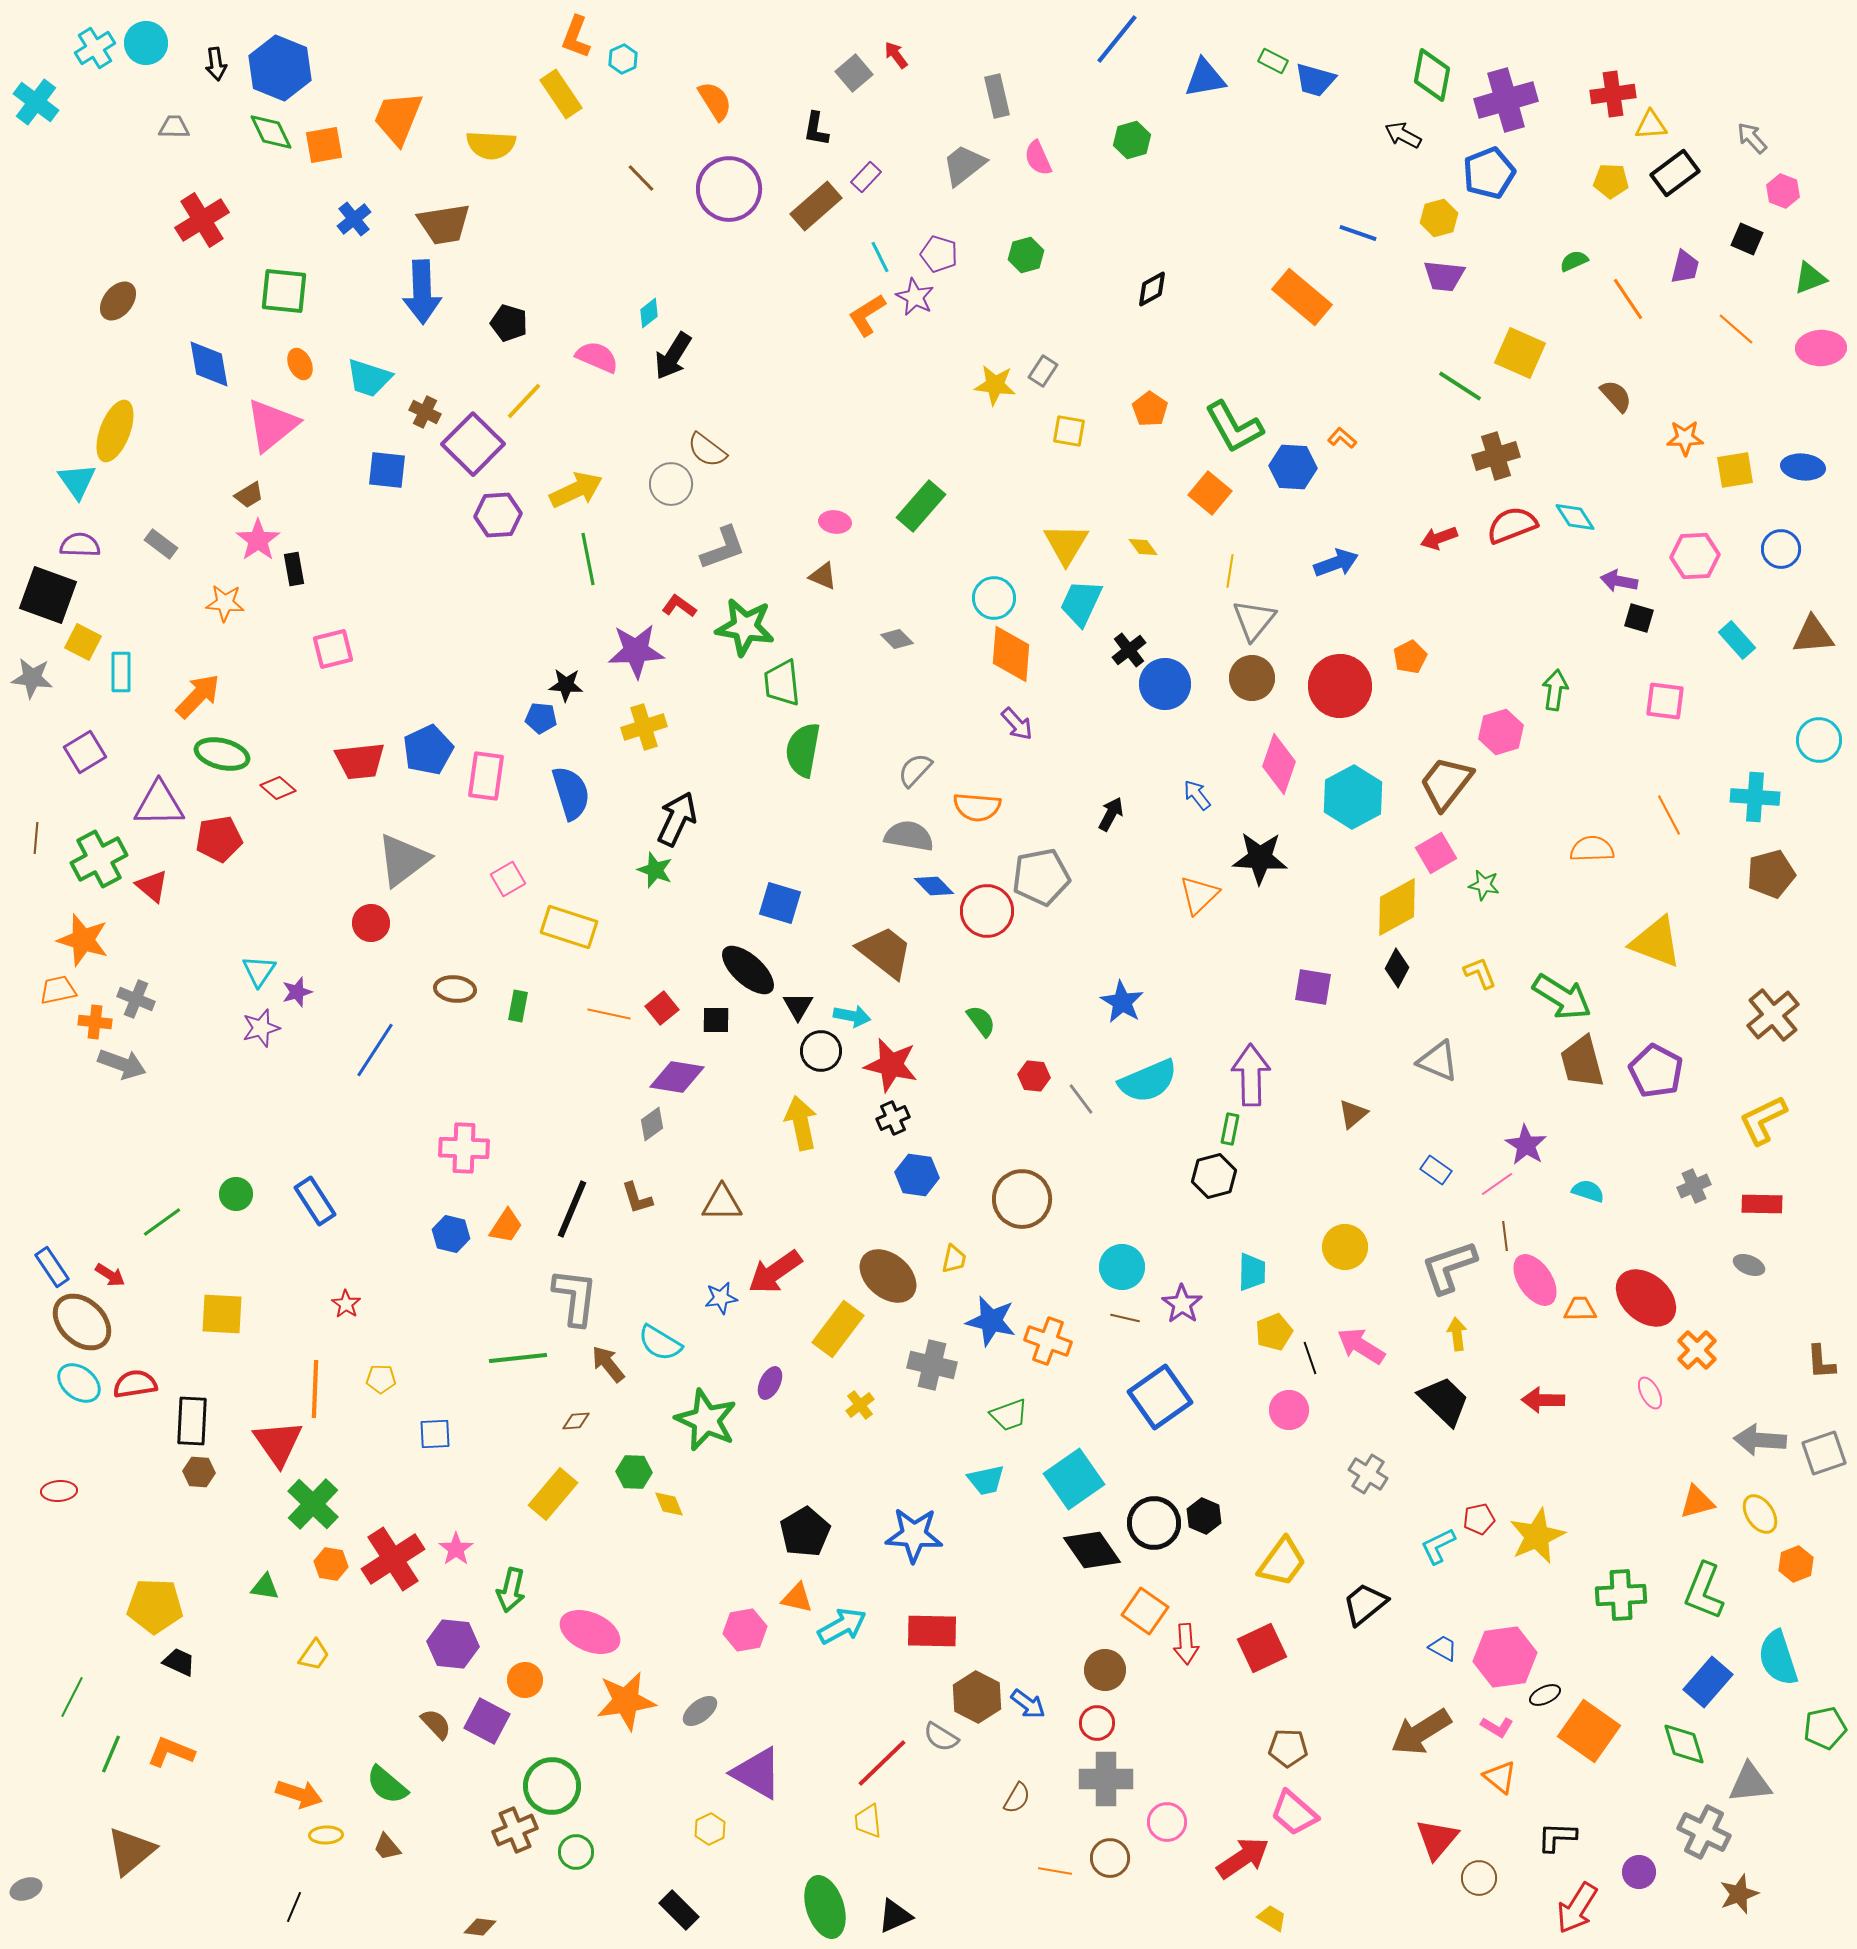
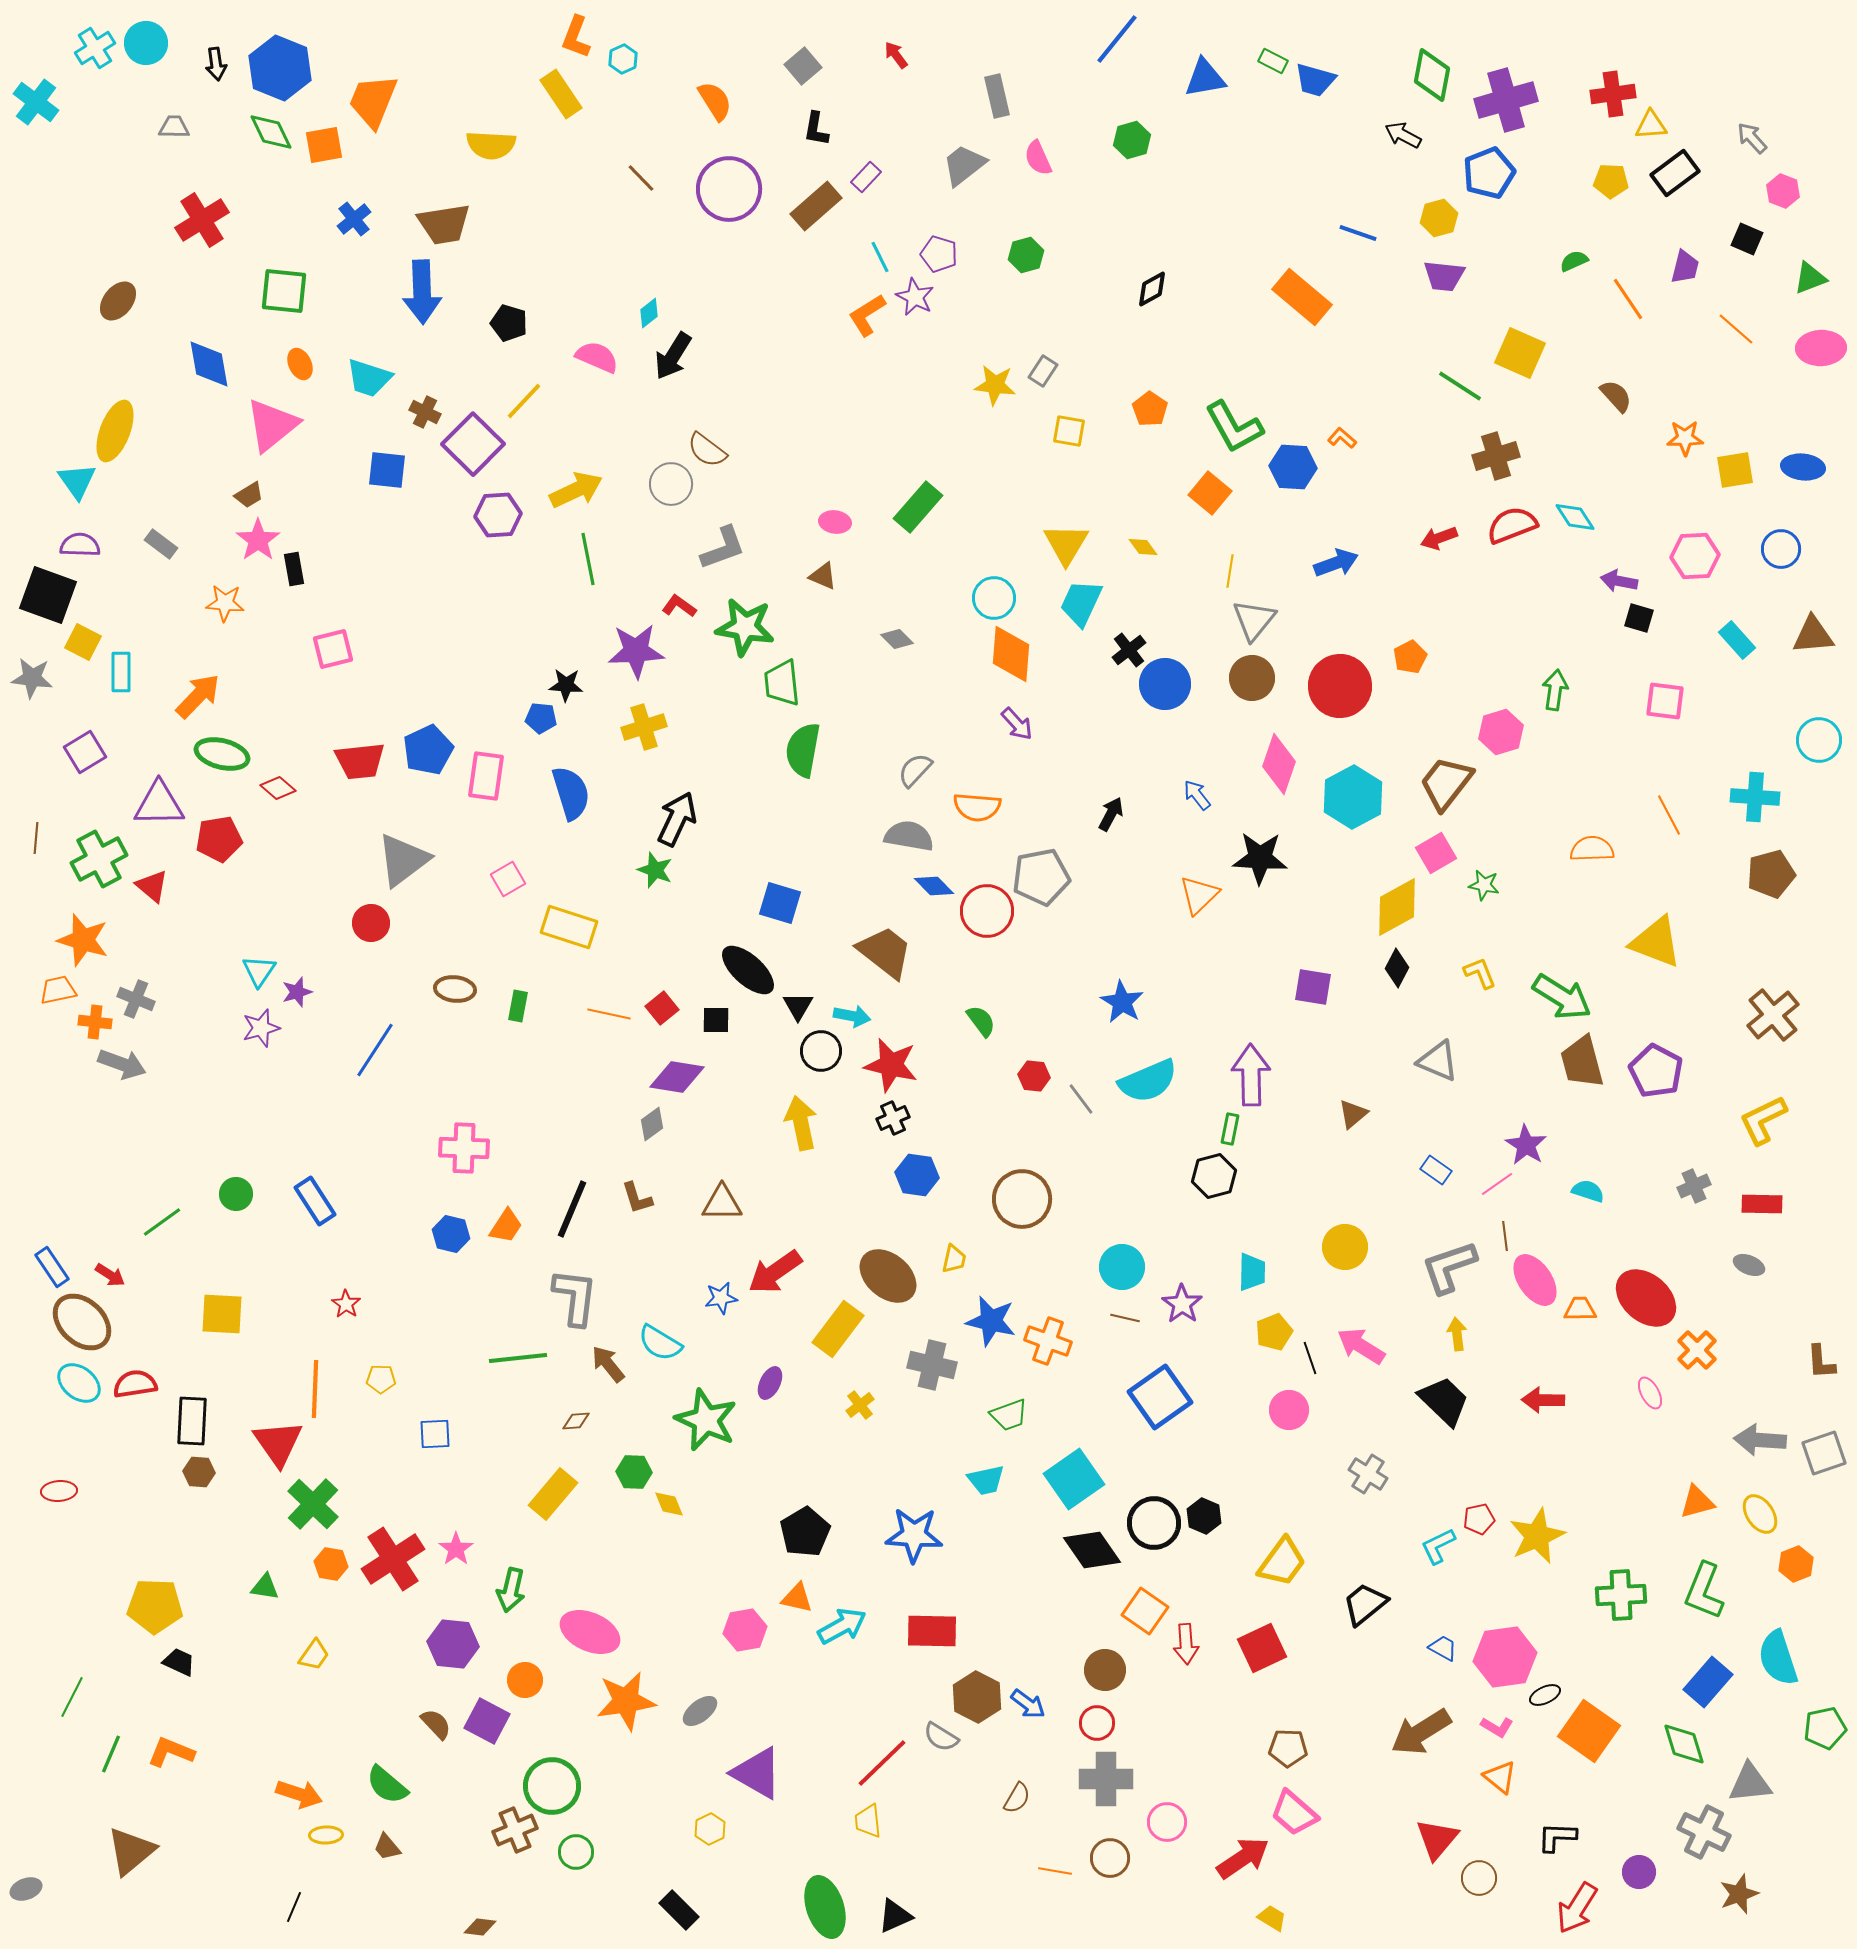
gray square at (854, 73): moved 51 px left, 7 px up
orange trapezoid at (398, 118): moved 25 px left, 17 px up
green rectangle at (921, 506): moved 3 px left, 1 px down
